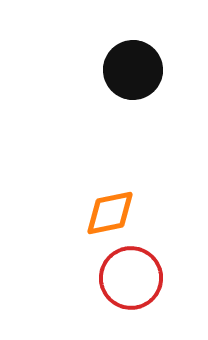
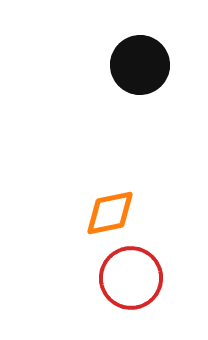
black circle: moved 7 px right, 5 px up
